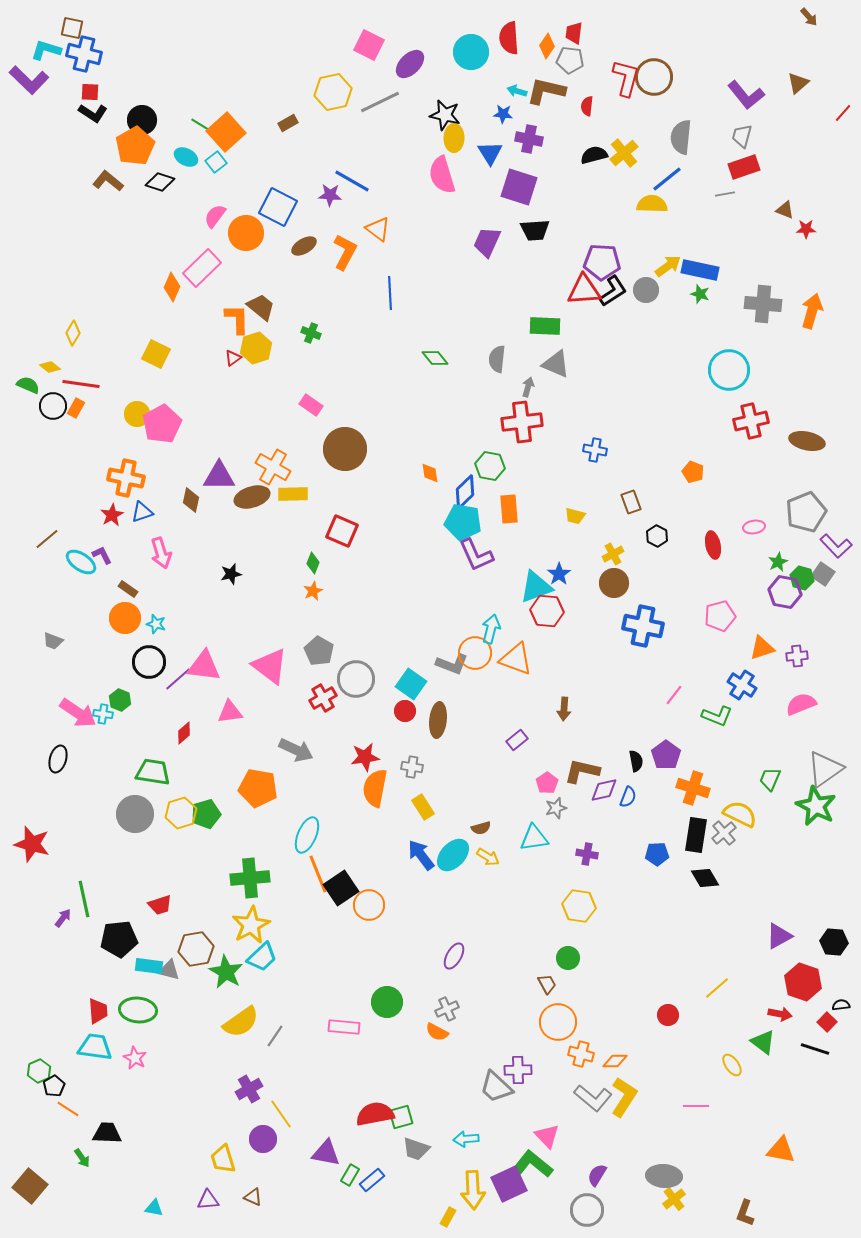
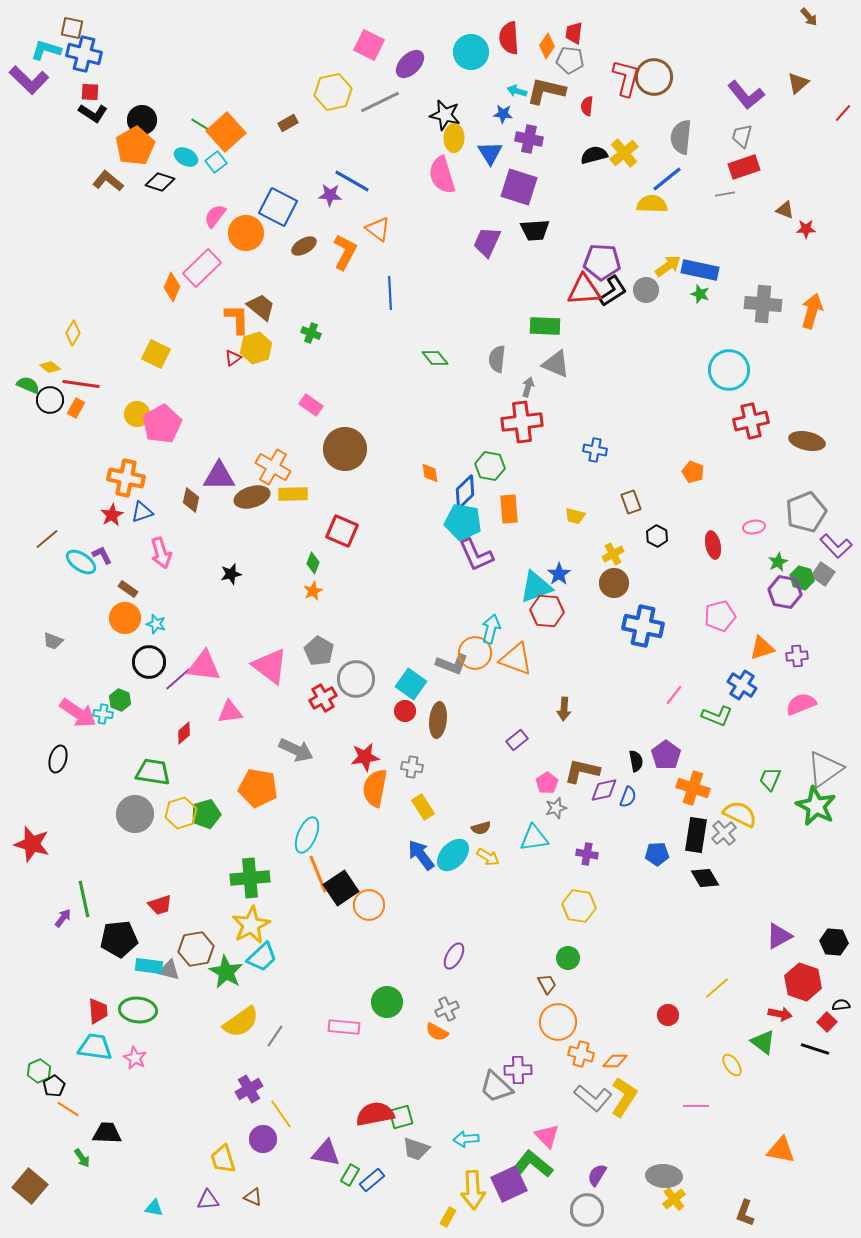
black circle at (53, 406): moved 3 px left, 6 px up
